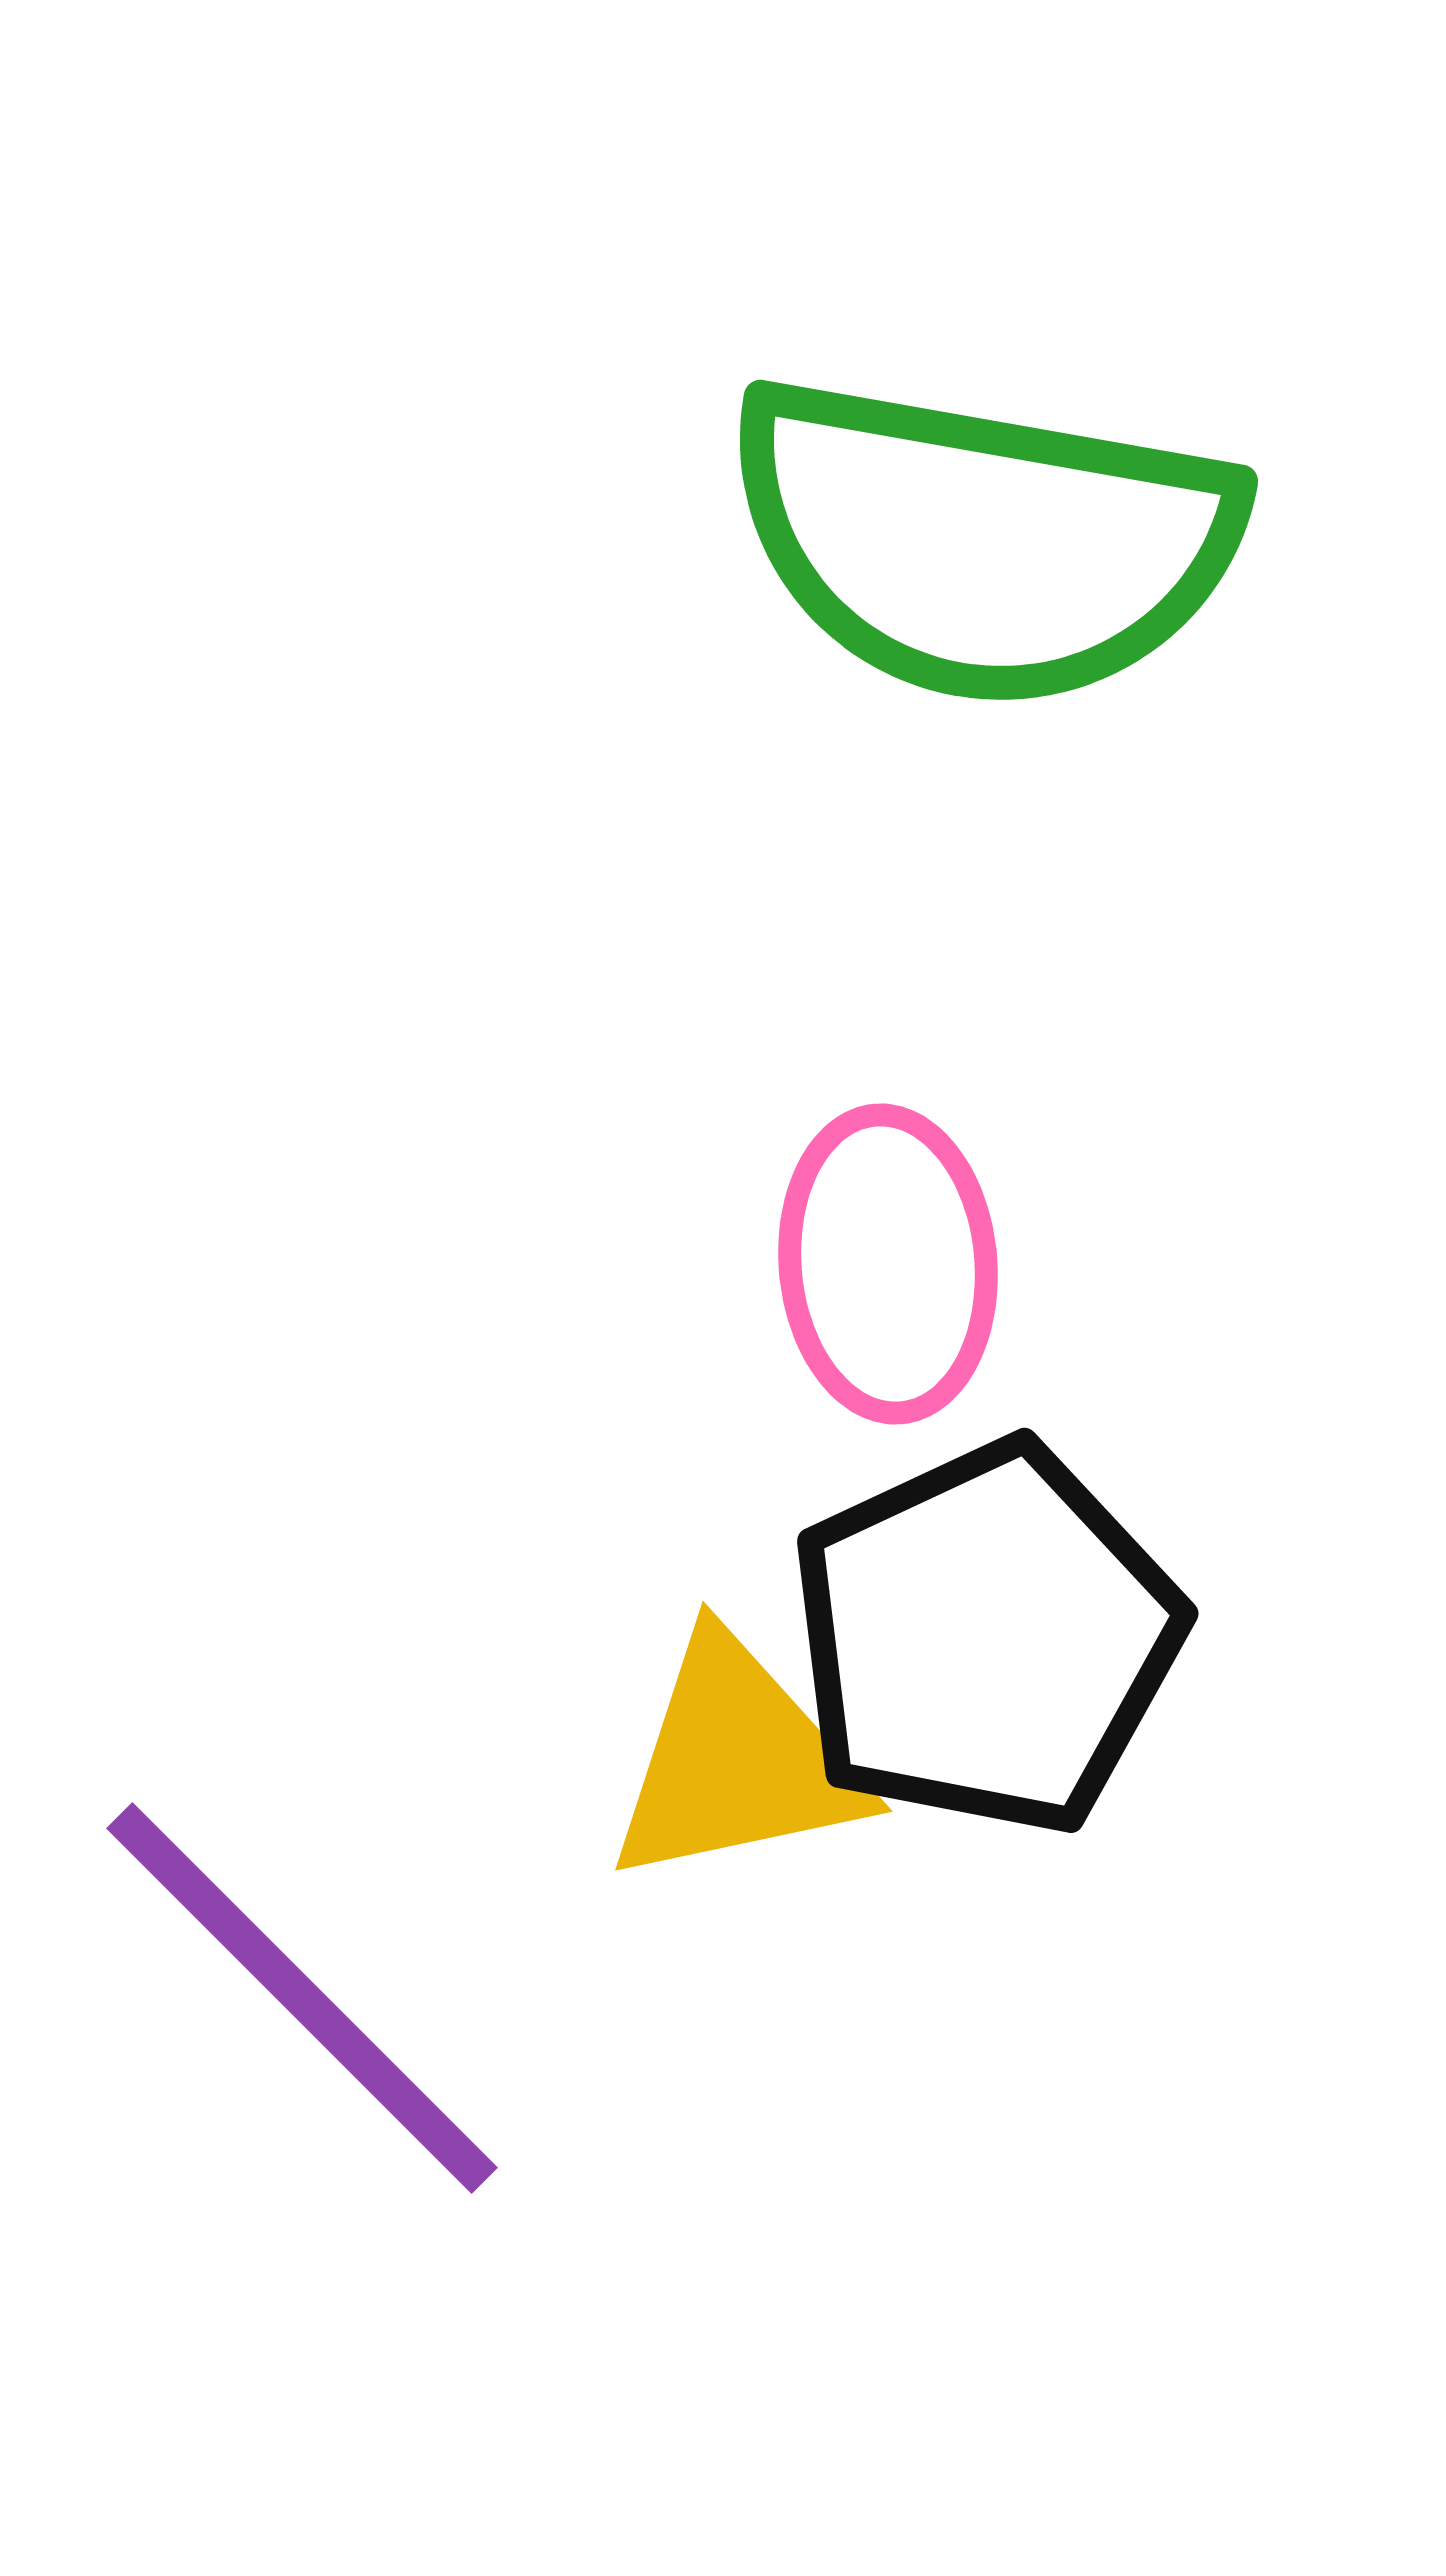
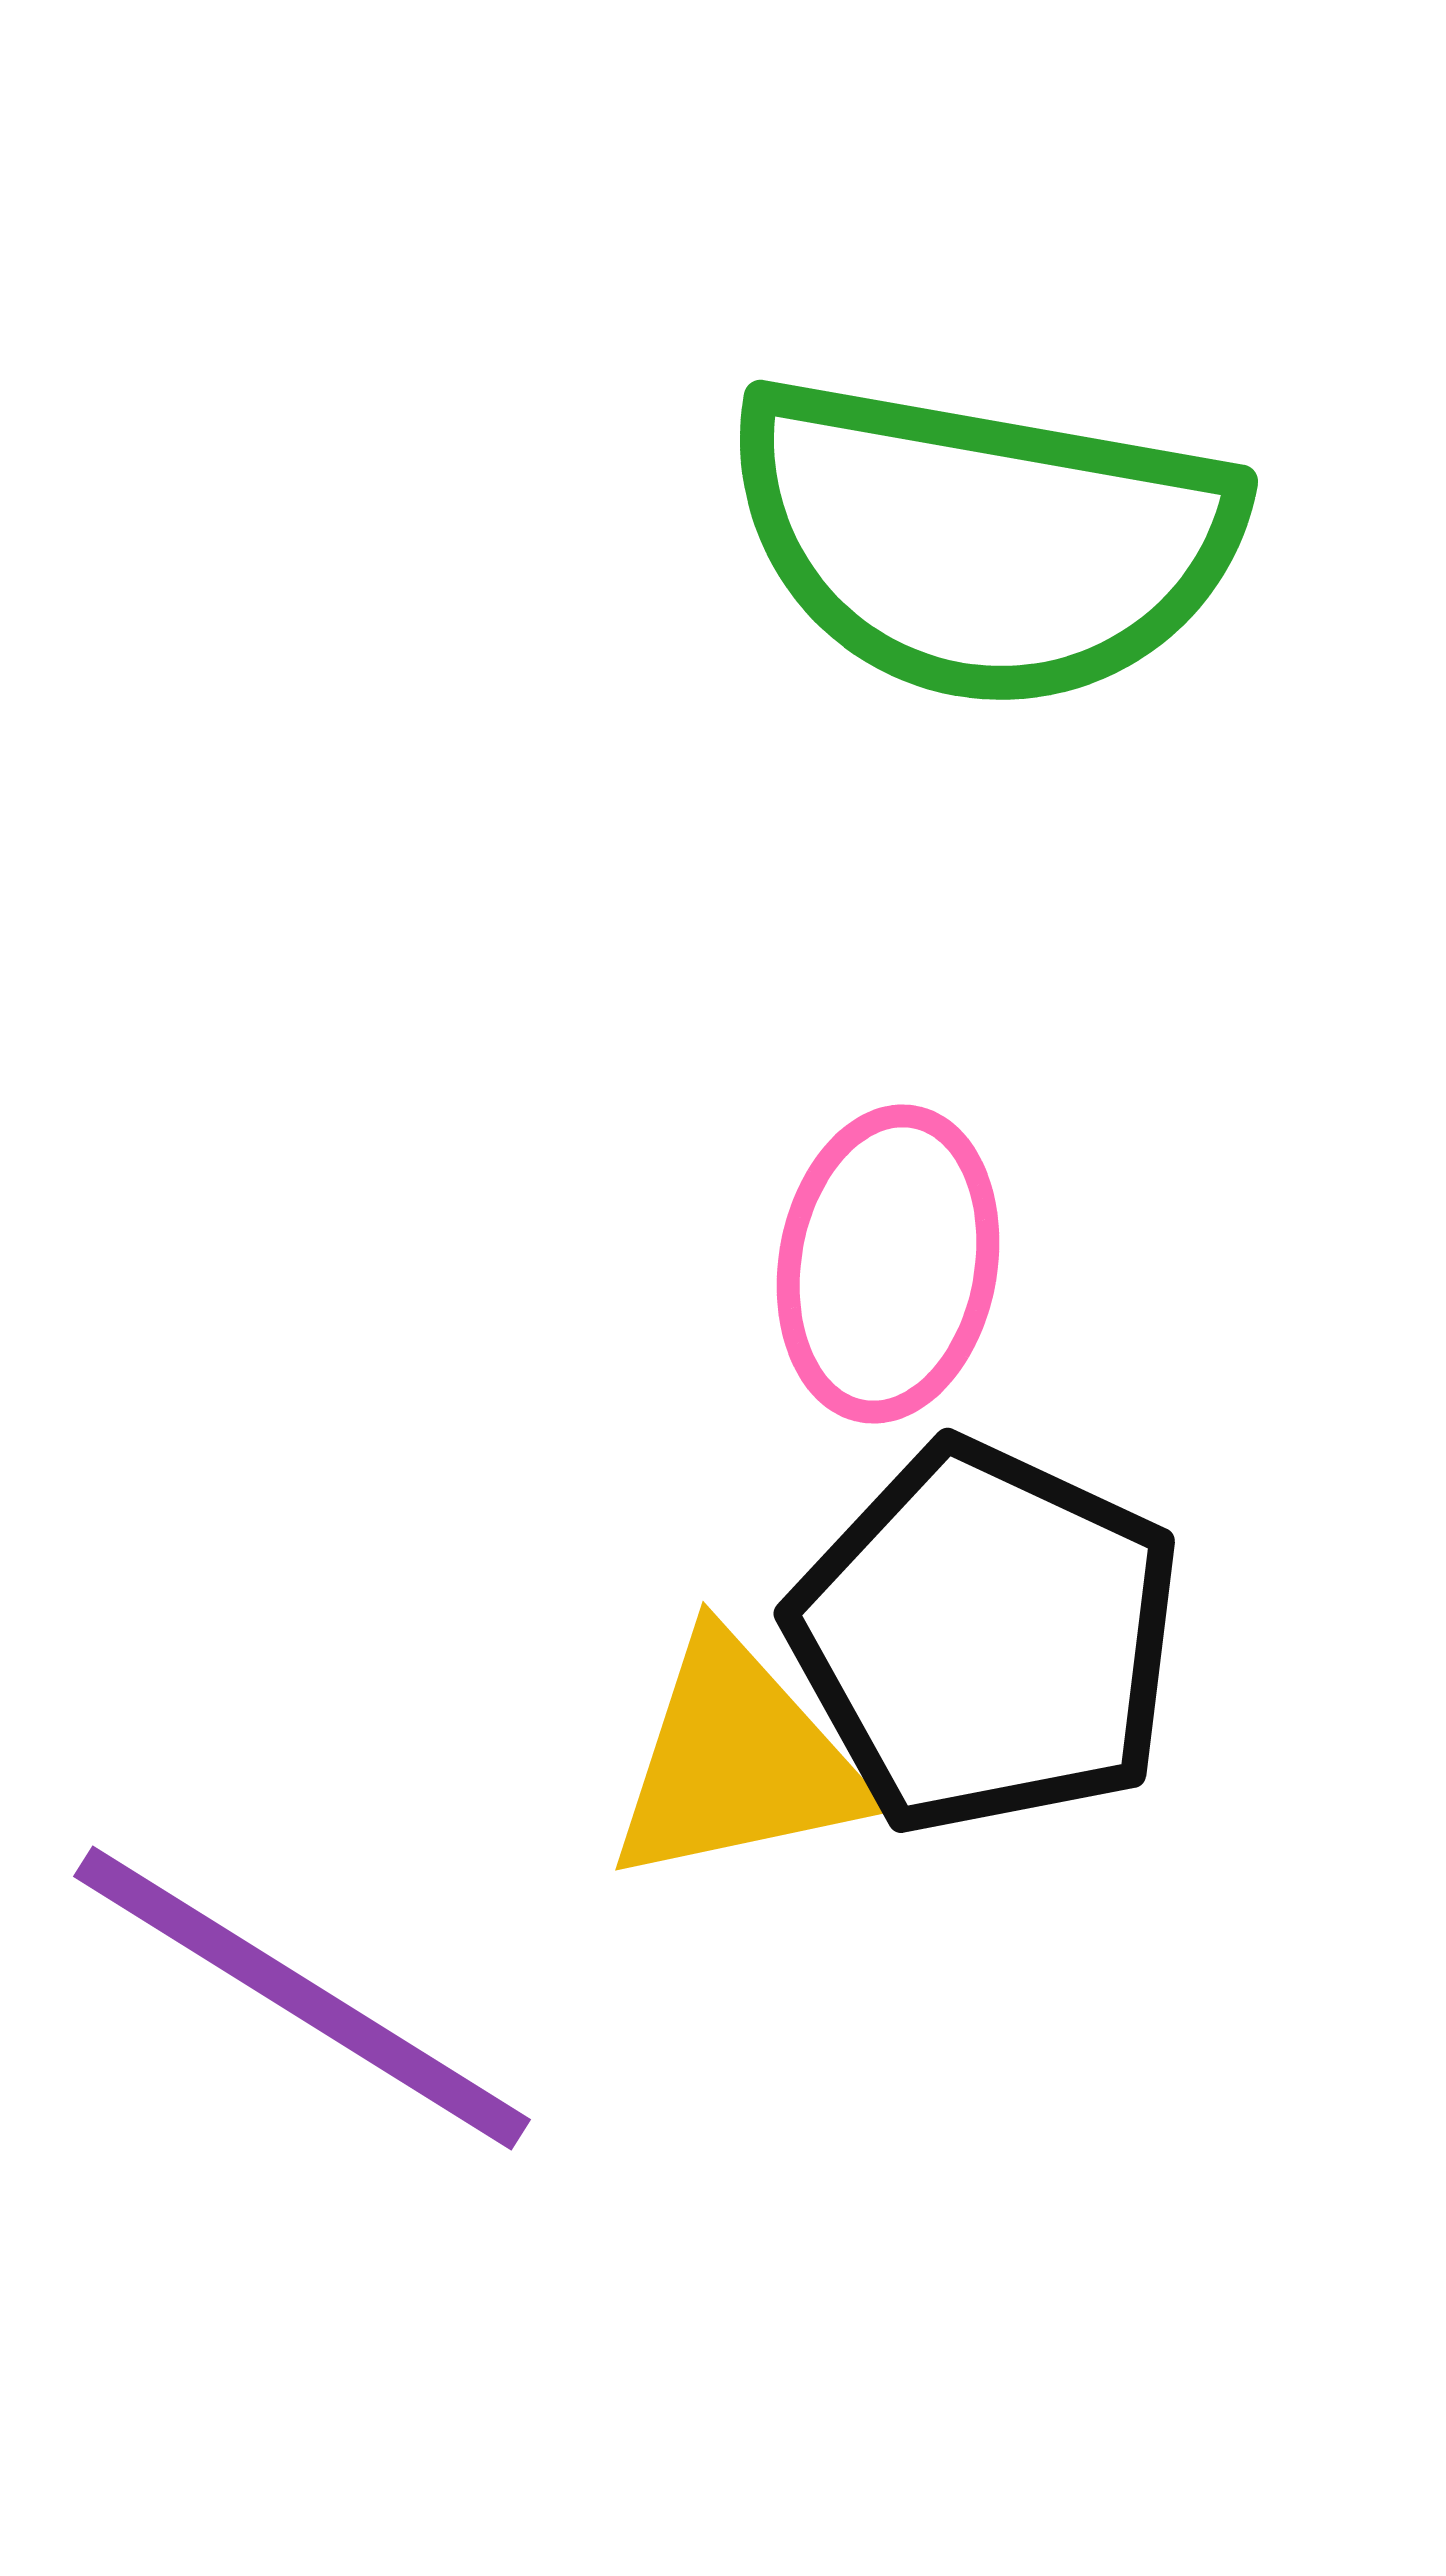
pink ellipse: rotated 15 degrees clockwise
black pentagon: rotated 22 degrees counterclockwise
purple line: rotated 13 degrees counterclockwise
